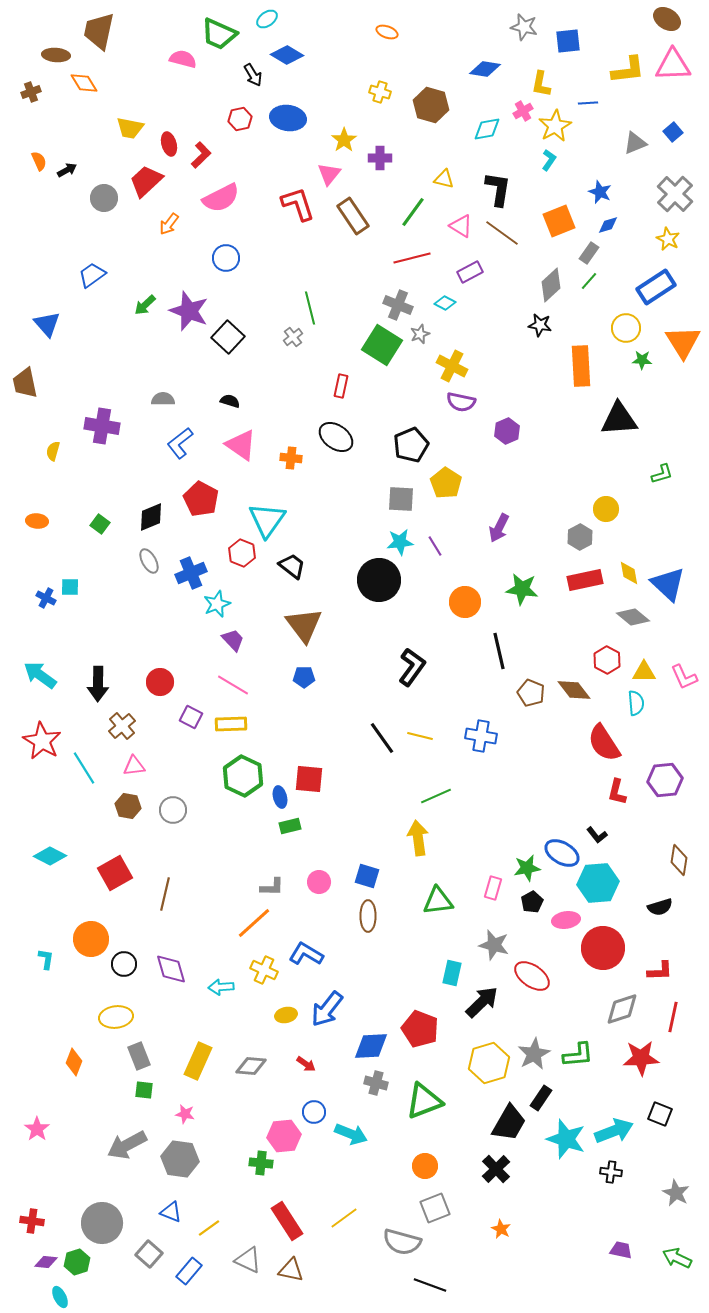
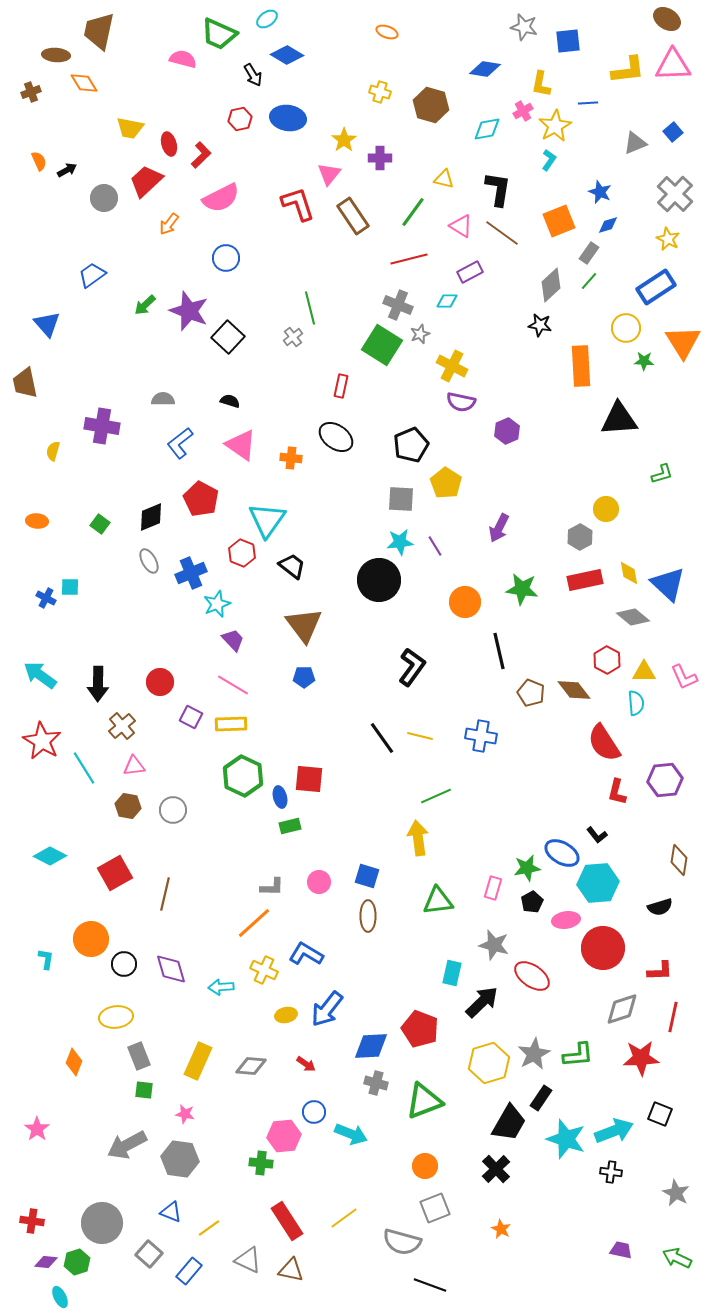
red line at (412, 258): moved 3 px left, 1 px down
cyan diamond at (445, 303): moved 2 px right, 2 px up; rotated 25 degrees counterclockwise
green star at (642, 360): moved 2 px right, 1 px down
